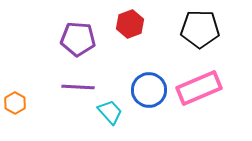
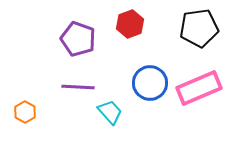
black pentagon: moved 1 px left, 1 px up; rotated 9 degrees counterclockwise
purple pentagon: rotated 16 degrees clockwise
blue circle: moved 1 px right, 7 px up
orange hexagon: moved 10 px right, 9 px down
